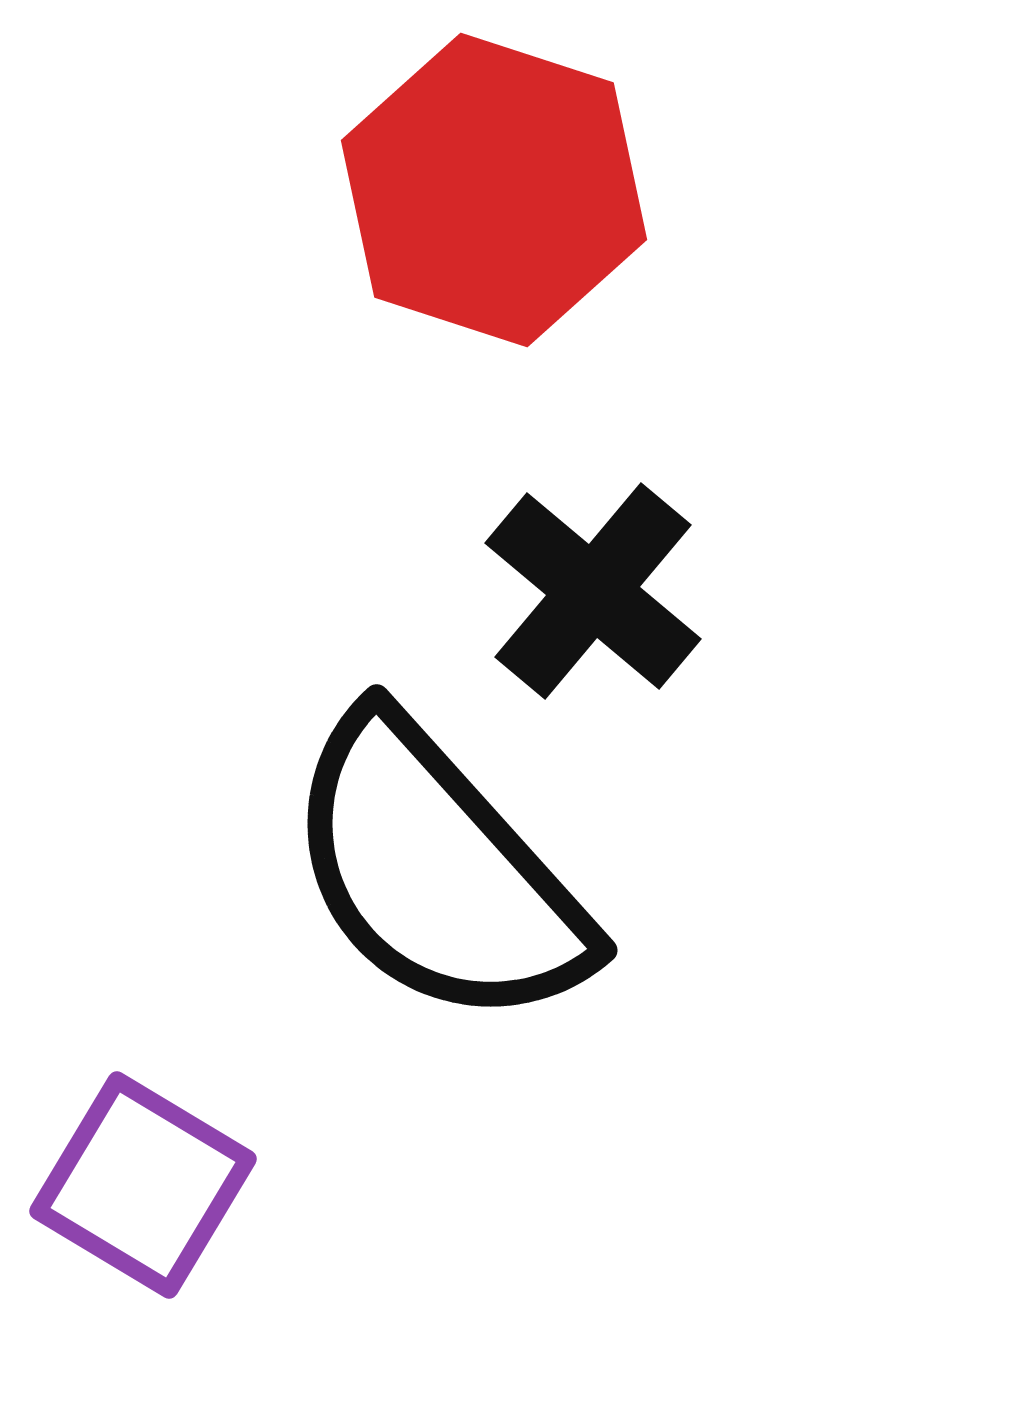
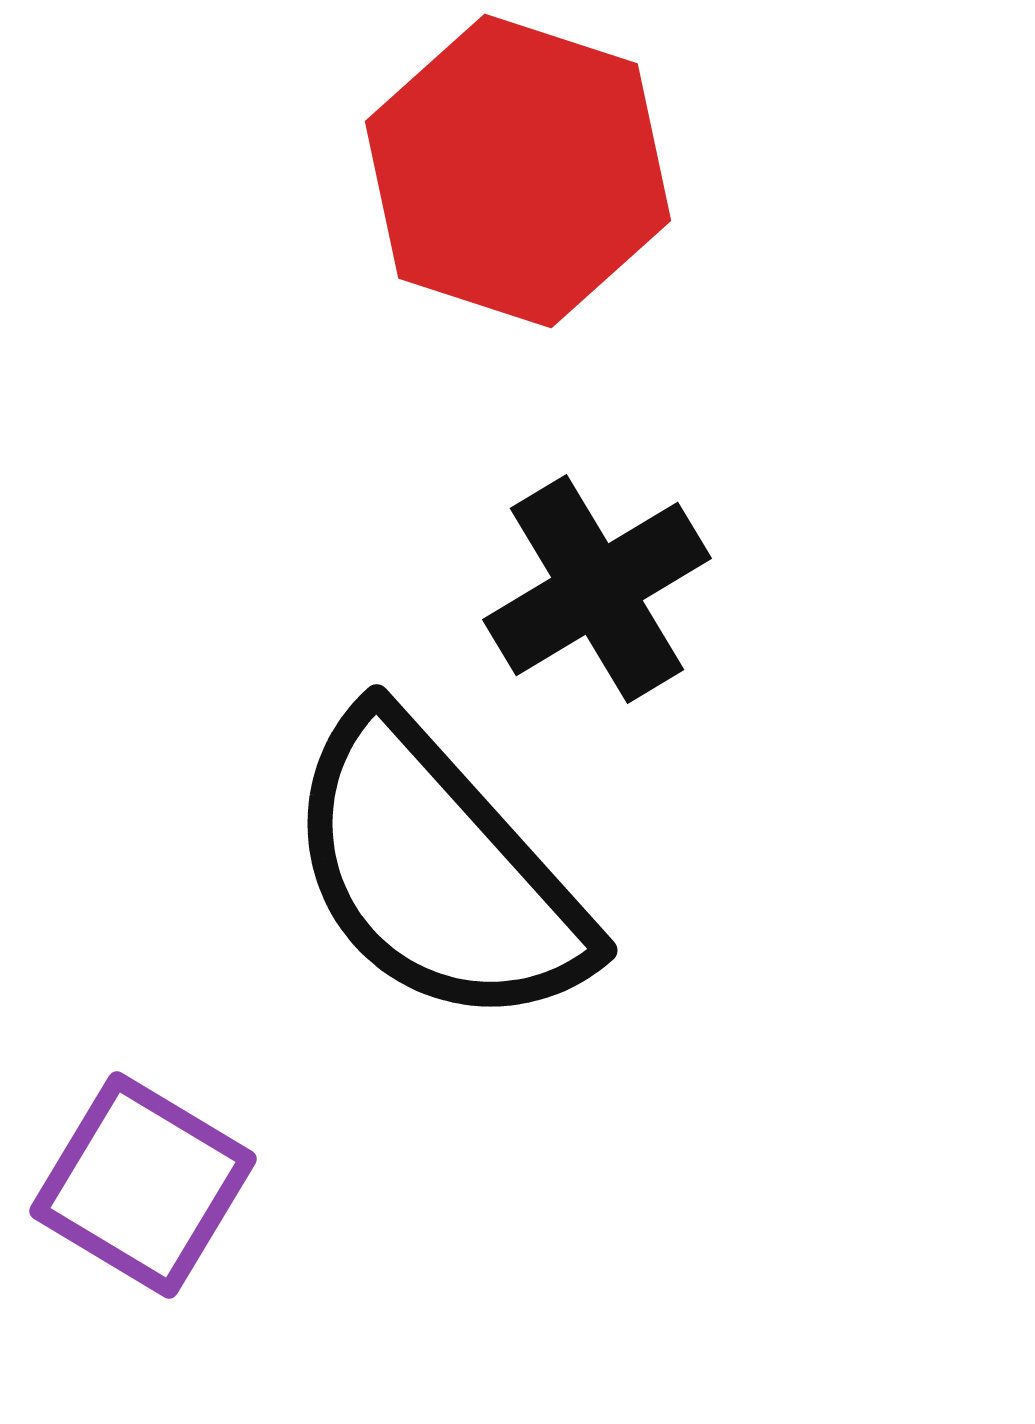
red hexagon: moved 24 px right, 19 px up
black cross: moved 4 px right, 2 px up; rotated 19 degrees clockwise
